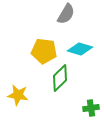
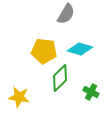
yellow star: moved 1 px right, 2 px down
green cross: moved 16 px up; rotated 35 degrees clockwise
